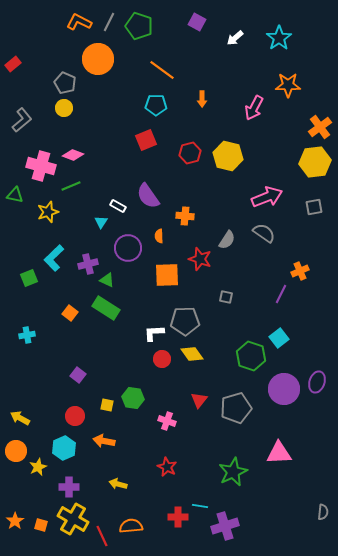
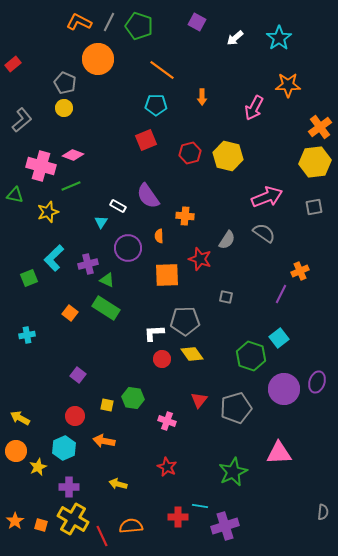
orange arrow at (202, 99): moved 2 px up
